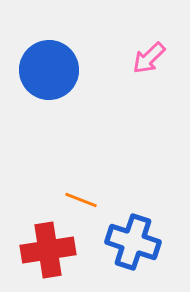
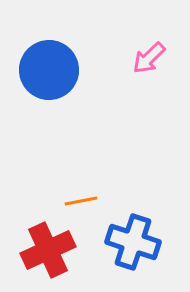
orange line: moved 1 px down; rotated 32 degrees counterclockwise
red cross: rotated 16 degrees counterclockwise
